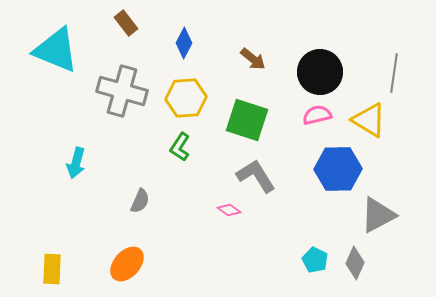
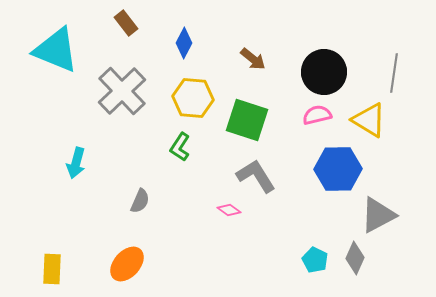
black circle: moved 4 px right
gray cross: rotated 30 degrees clockwise
yellow hexagon: moved 7 px right; rotated 9 degrees clockwise
gray diamond: moved 5 px up
